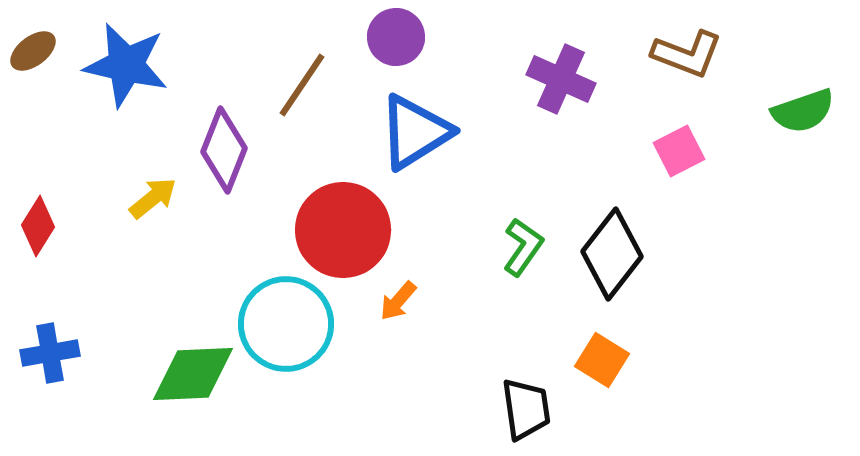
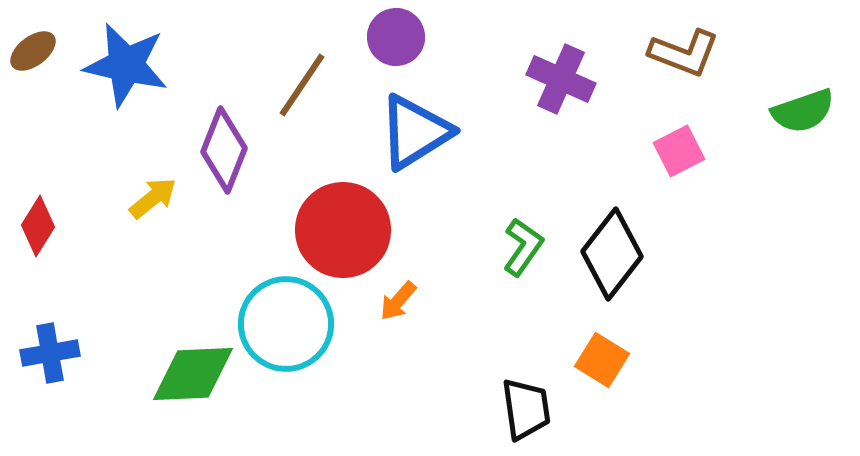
brown L-shape: moved 3 px left, 1 px up
